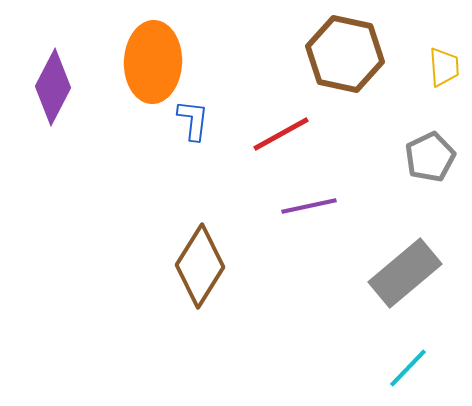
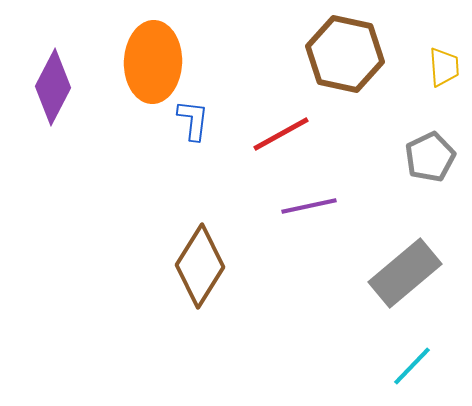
cyan line: moved 4 px right, 2 px up
